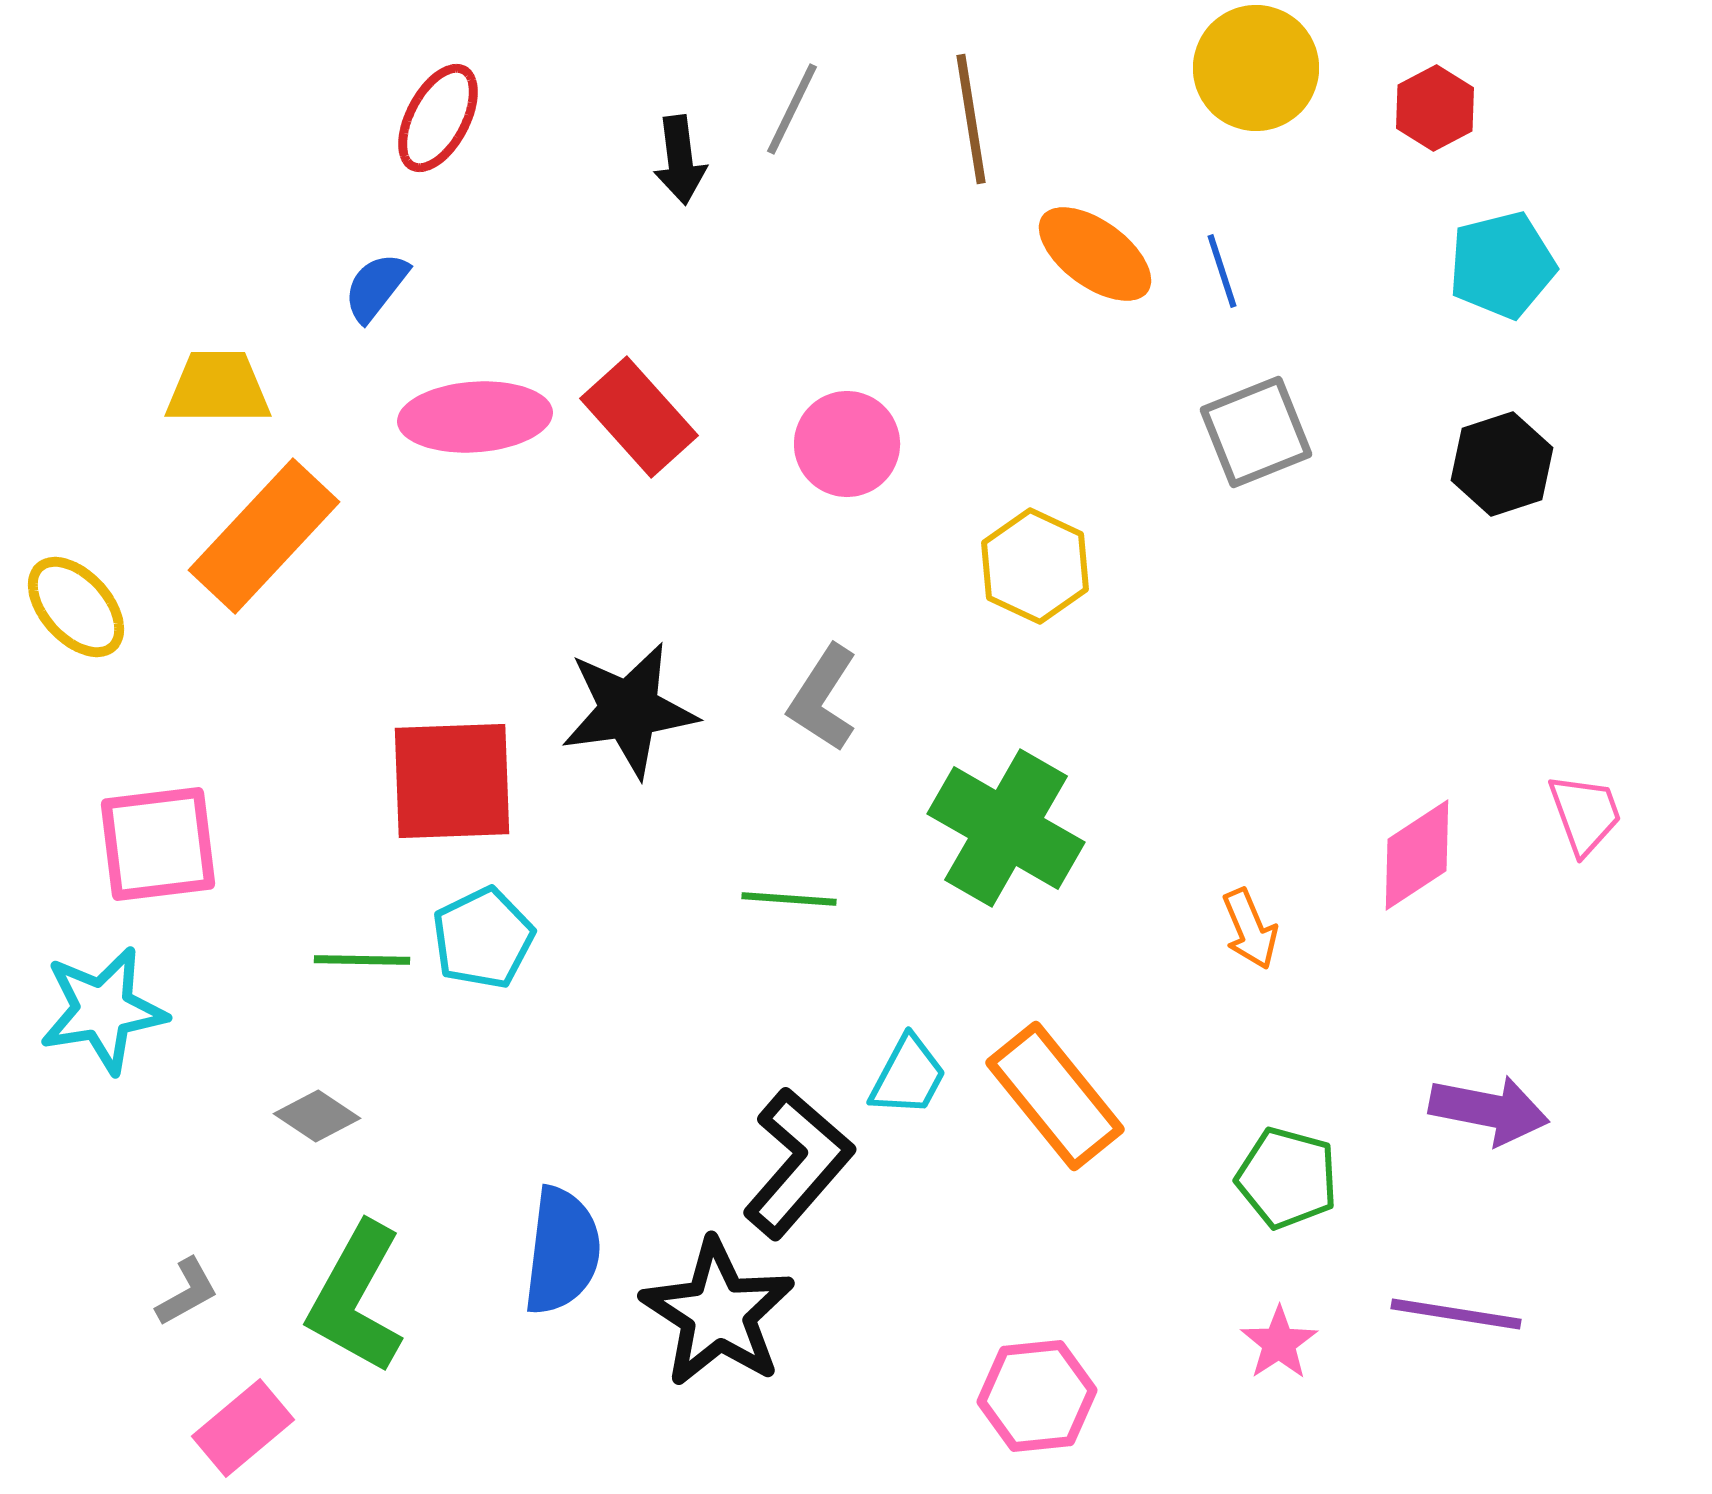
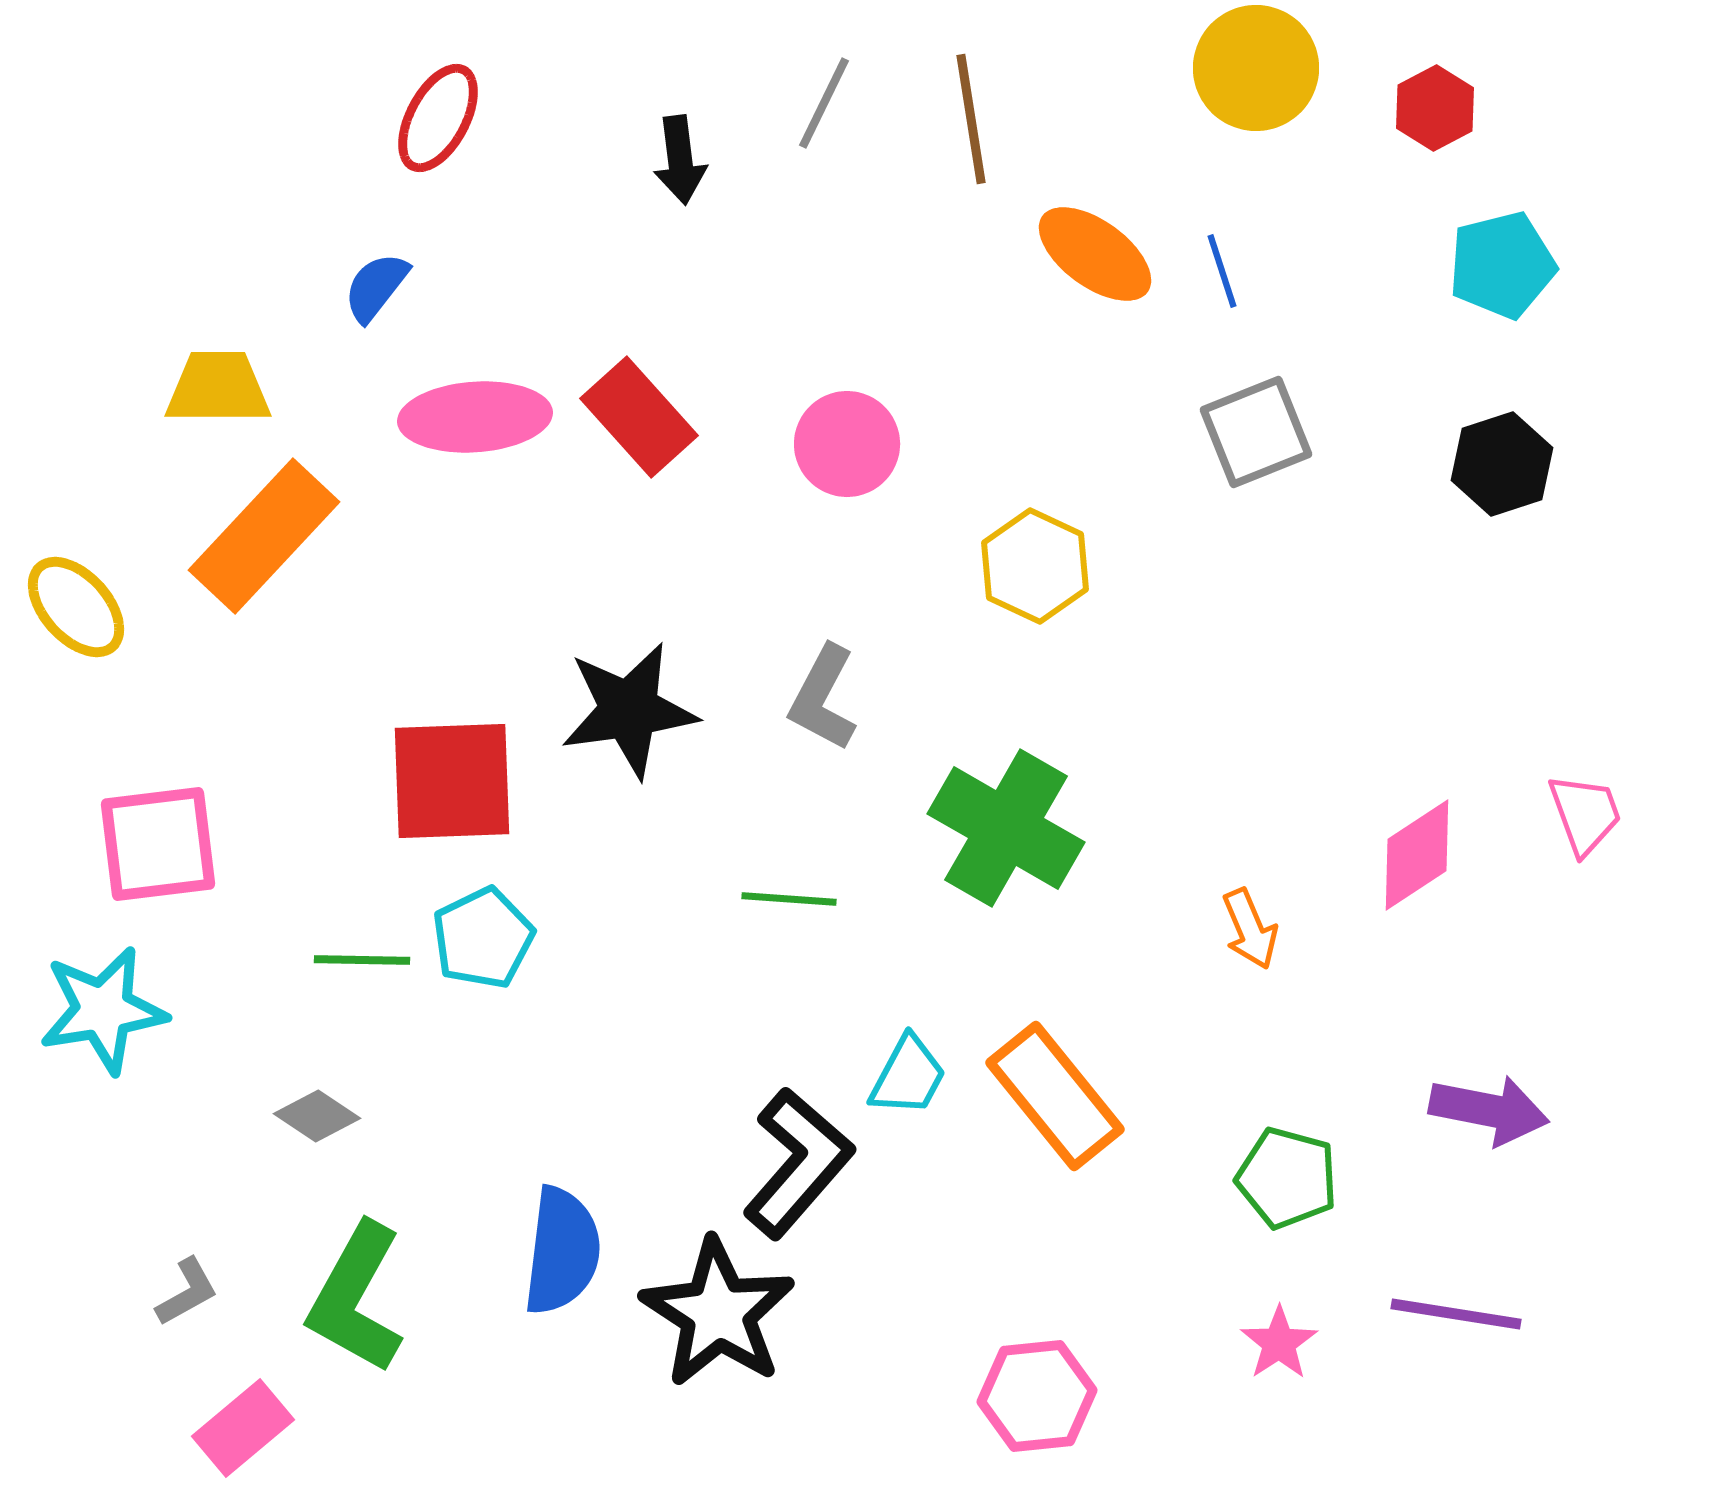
gray line at (792, 109): moved 32 px right, 6 px up
gray L-shape at (823, 698): rotated 5 degrees counterclockwise
